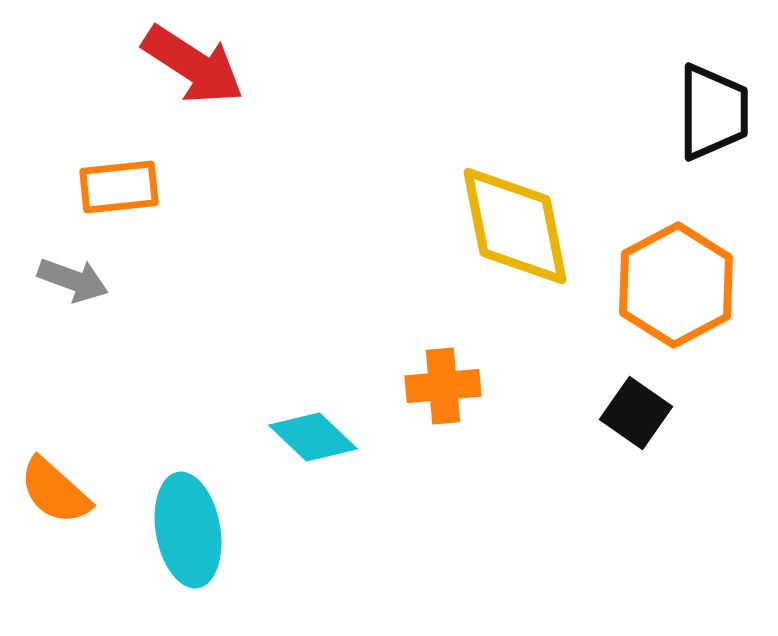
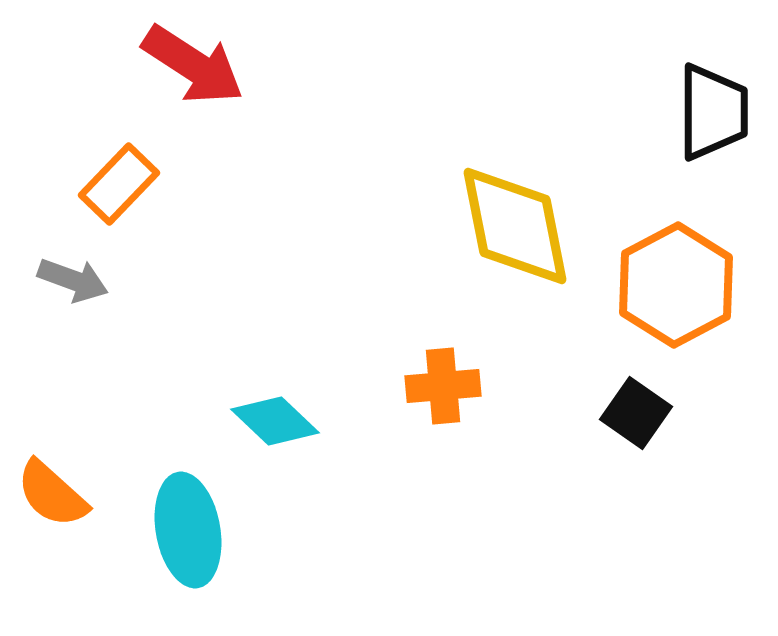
orange rectangle: moved 3 px up; rotated 40 degrees counterclockwise
cyan diamond: moved 38 px left, 16 px up
orange semicircle: moved 3 px left, 3 px down
